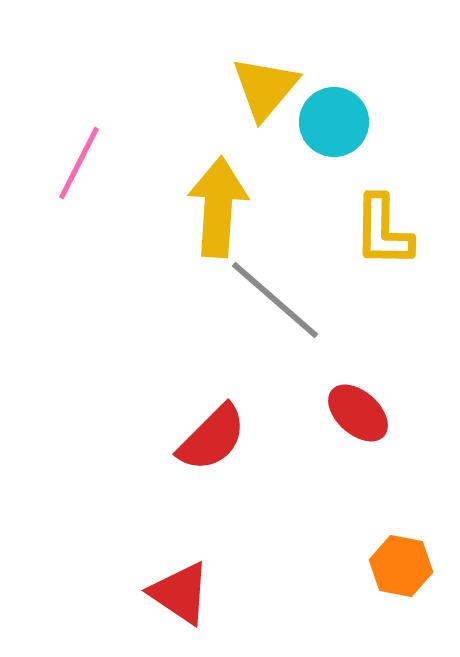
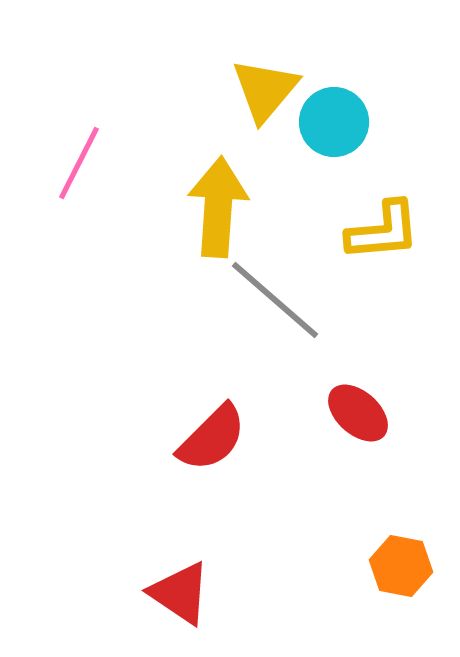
yellow triangle: moved 2 px down
yellow L-shape: rotated 96 degrees counterclockwise
